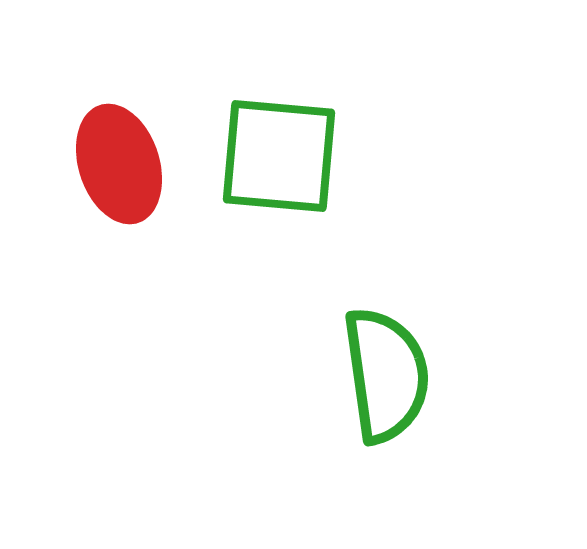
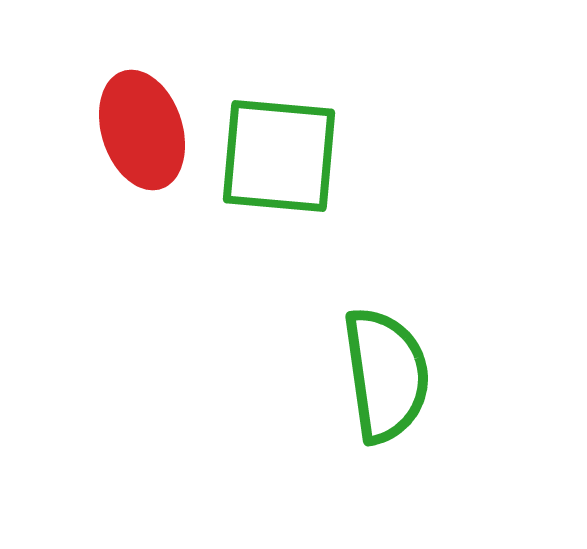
red ellipse: moved 23 px right, 34 px up
